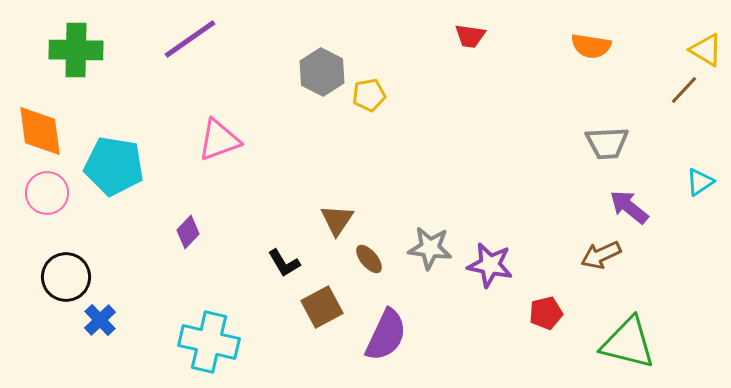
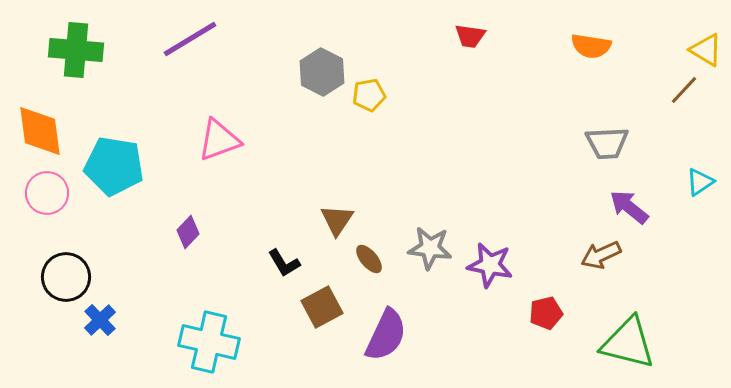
purple line: rotated 4 degrees clockwise
green cross: rotated 4 degrees clockwise
